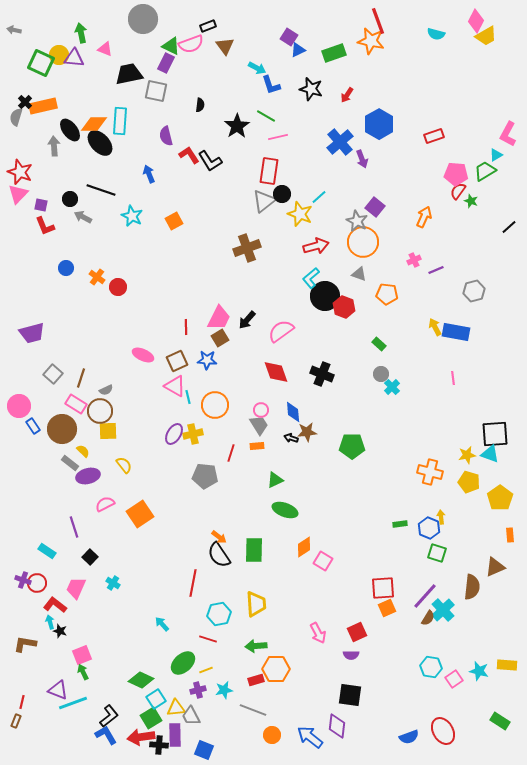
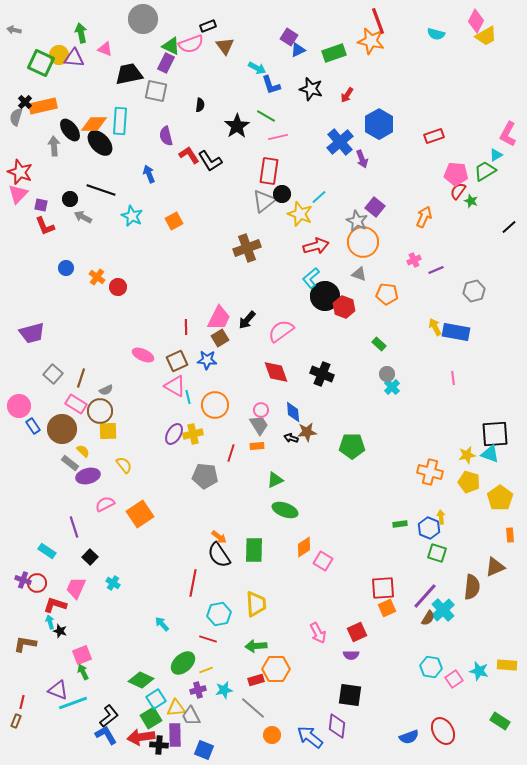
gray circle at (381, 374): moved 6 px right
red L-shape at (55, 605): rotated 20 degrees counterclockwise
gray line at (253, 710): moved 2 px up; rotated 20 degrees clockwise
